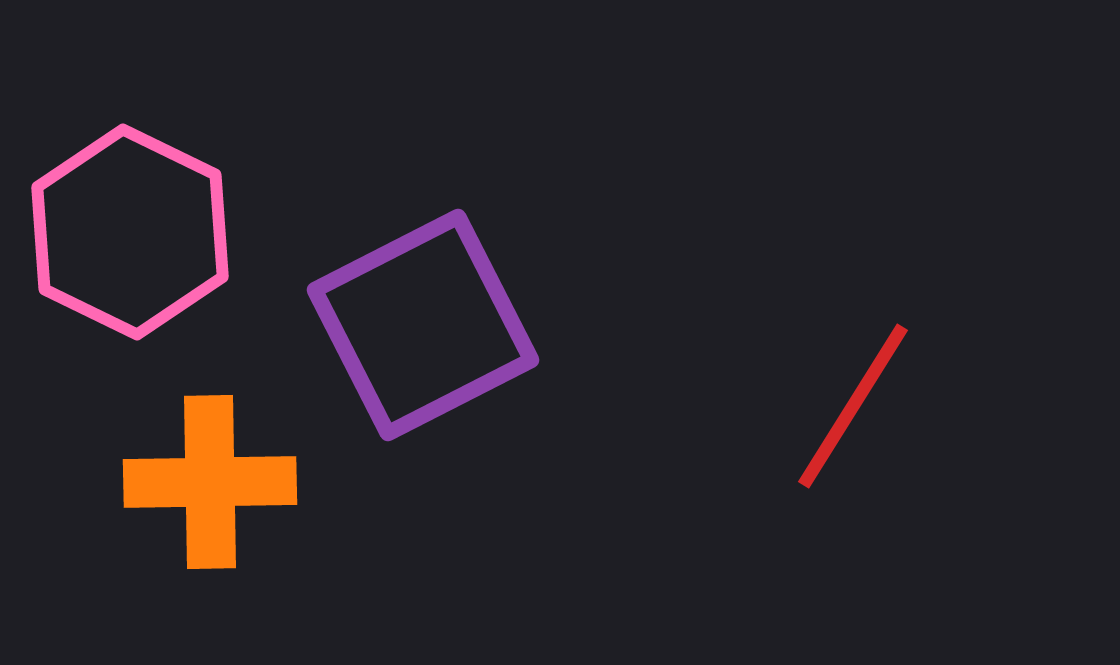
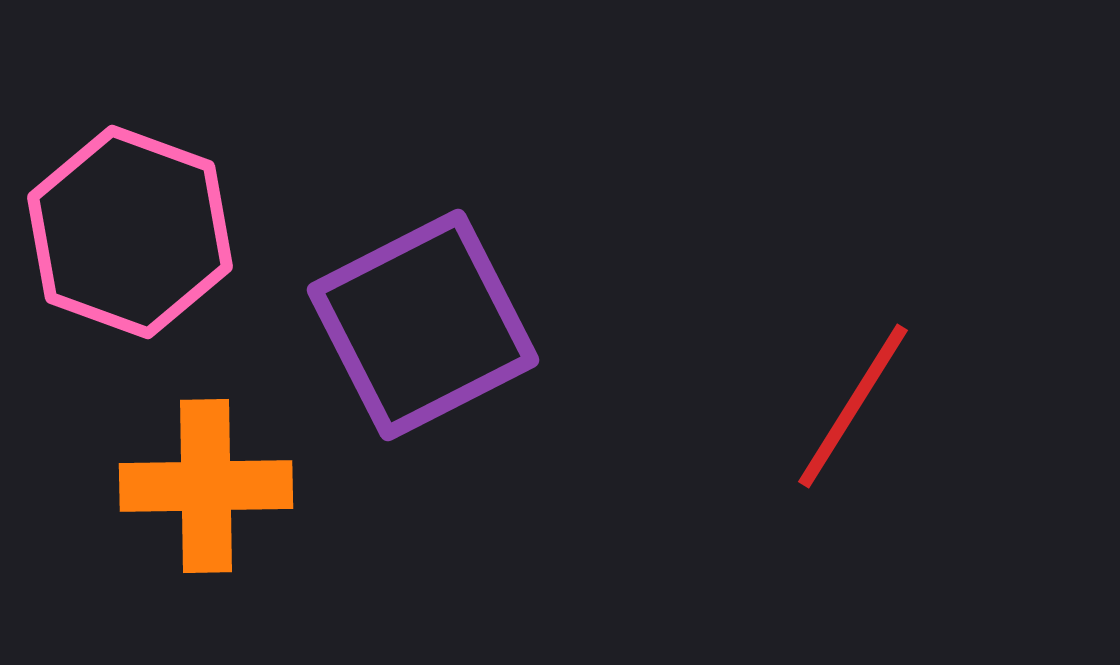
pink hexagon: rotated 6 degrees counterclockwise
orange cross: moved 4 px left, 4 px down
